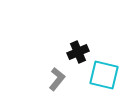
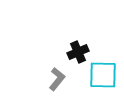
cyan square: moved 1 px left; rotated 12 degrees counterclockwise
